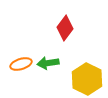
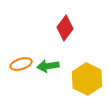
green arrow: moved 3 px down
